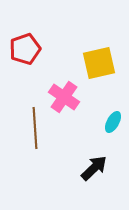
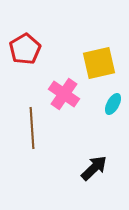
red pentagon: rotated 12 degrees counterclockwise
pink cross: moved 3 px up
cyan ellipse: moved 18 px up
brown line: moved 3 px left
